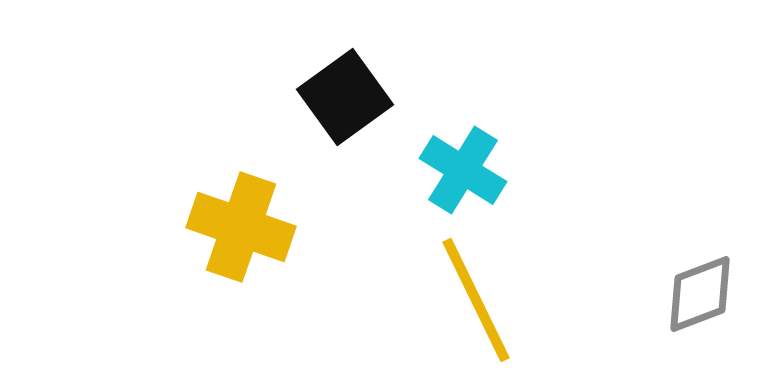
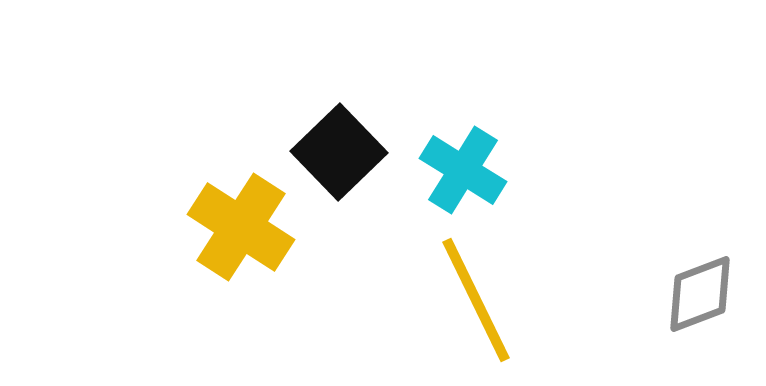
black square: moved 6 px left, 55 px down; rotated 8 degrees counterclockwise
yellow cross: rotated 14 degrees clockwise
